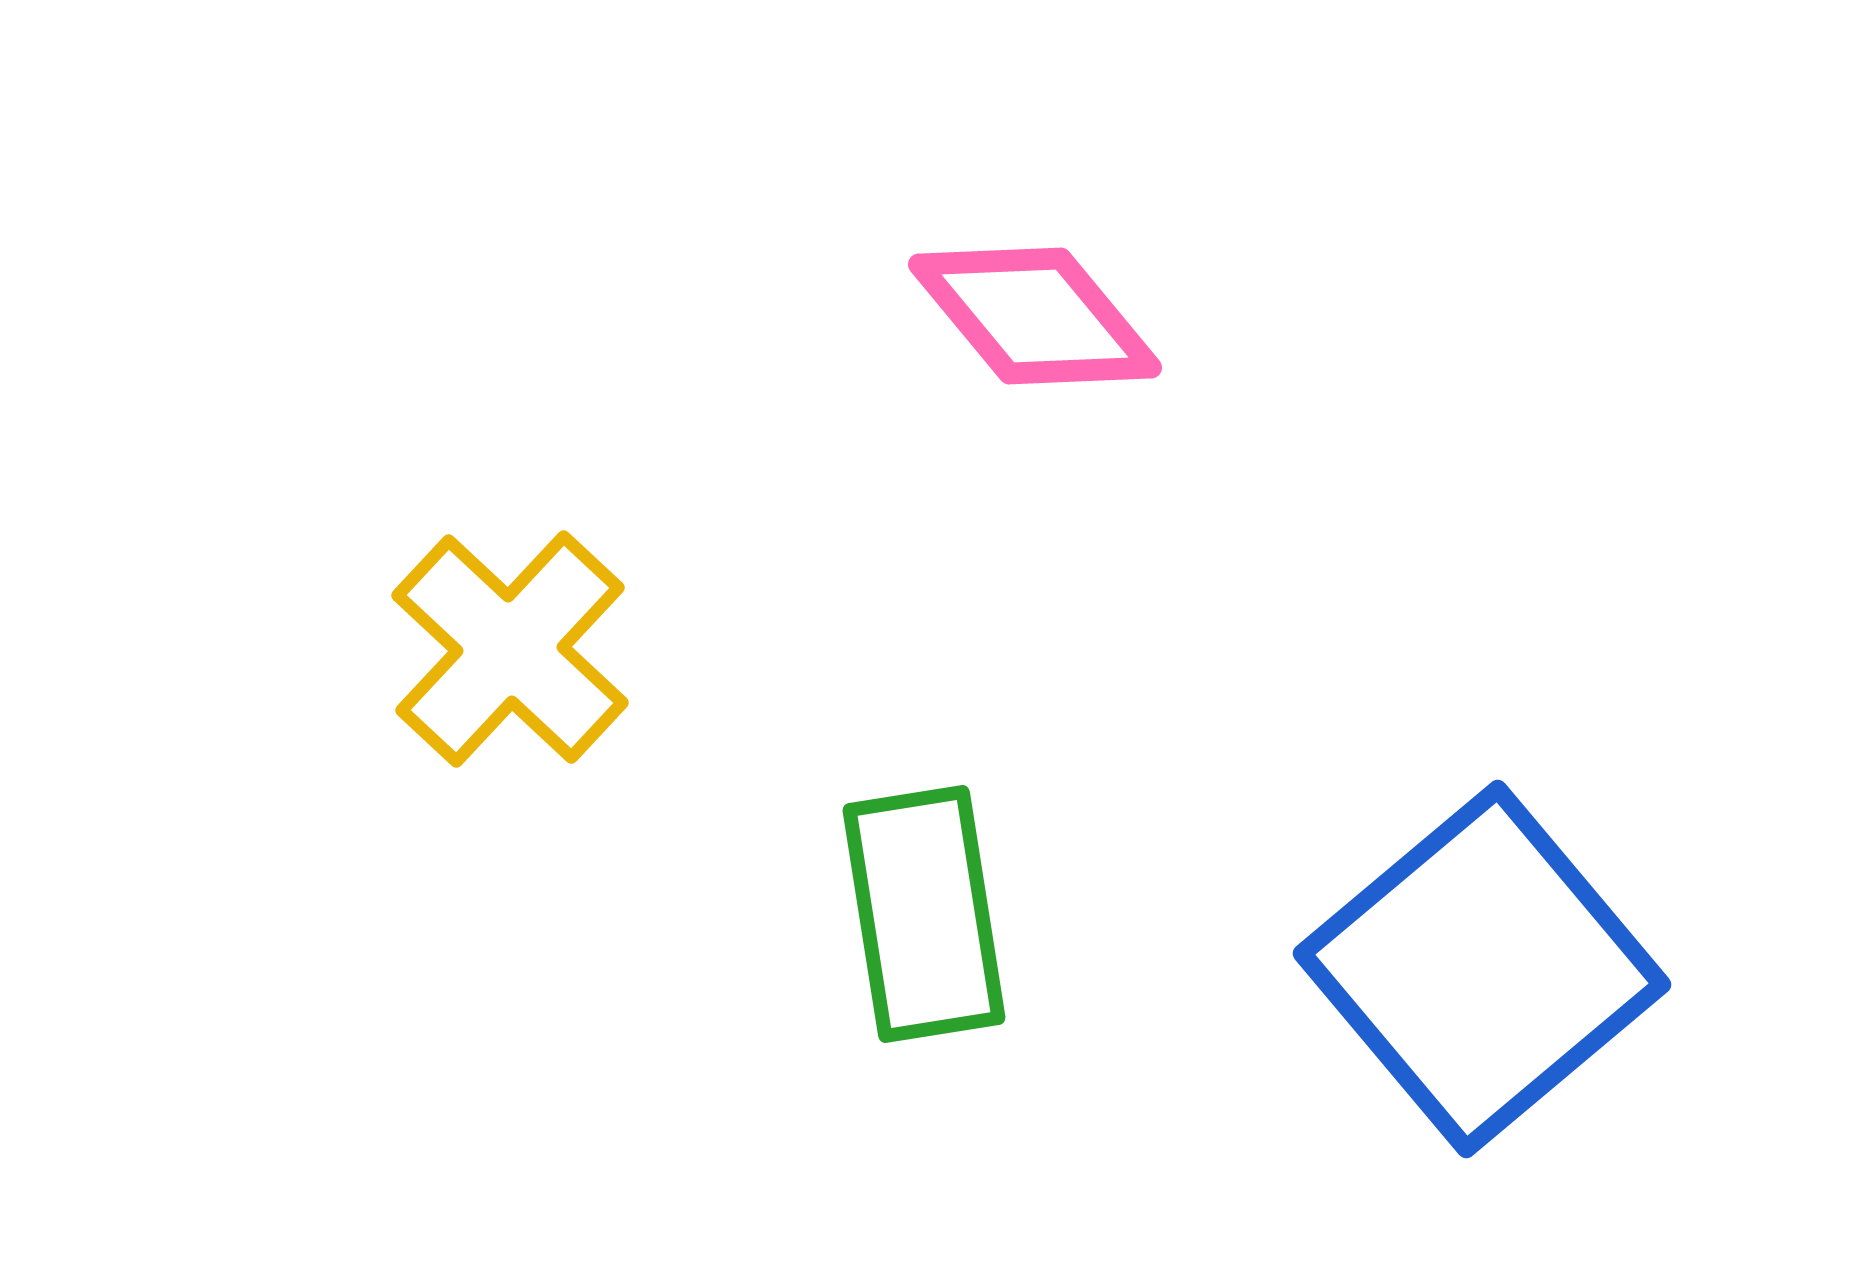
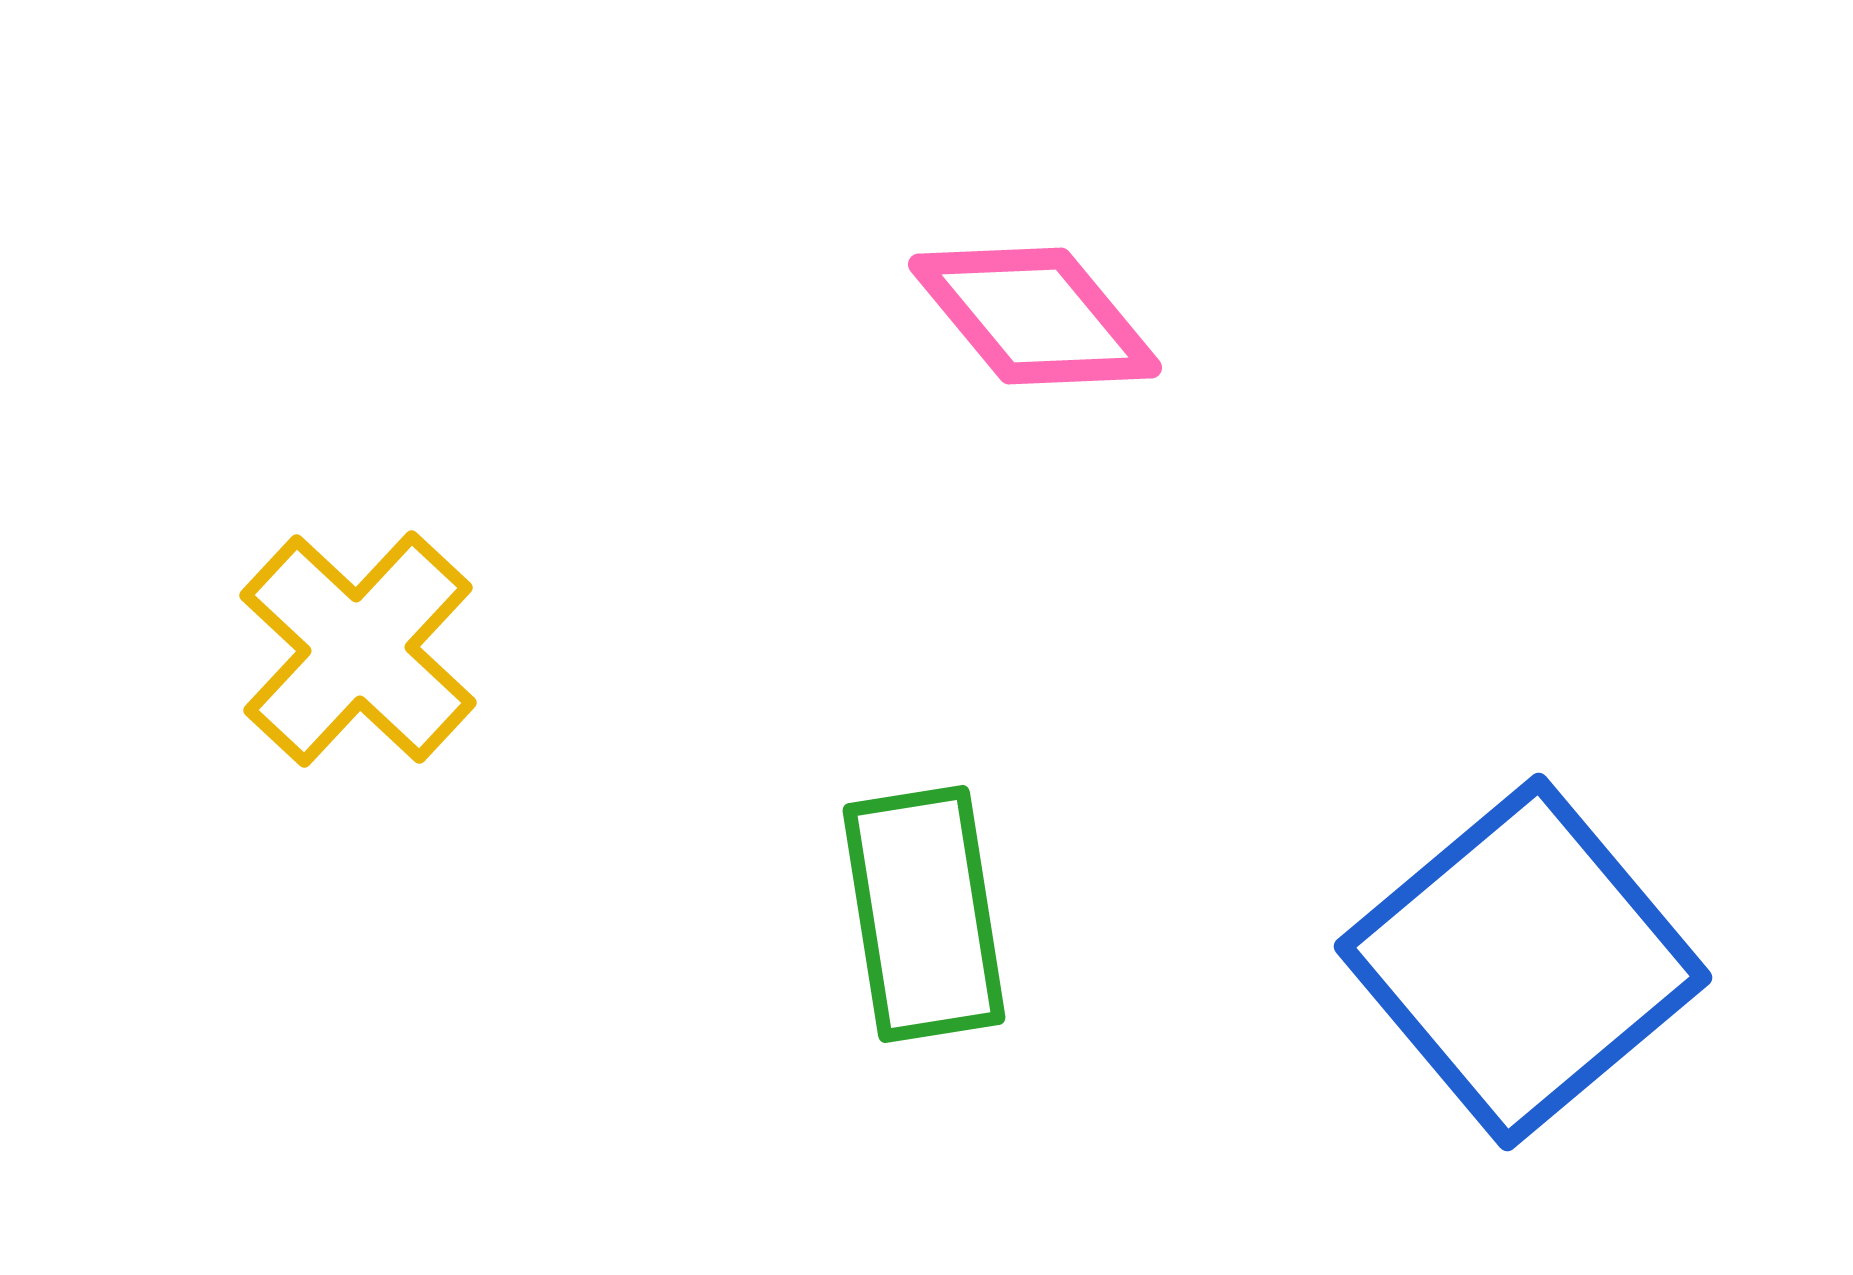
yellow cross: moved 152 px left
blue square: moved 41 px right, 7 px up
